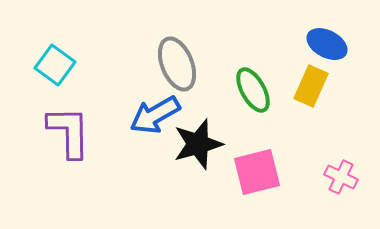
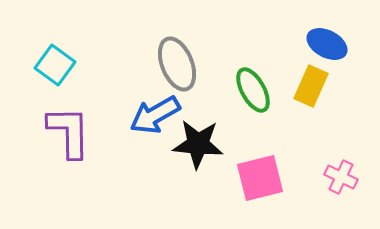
black star: rotated 21 degrees clockwise
pink square: moved 3 px right, 6 px down
